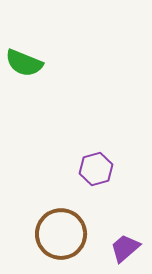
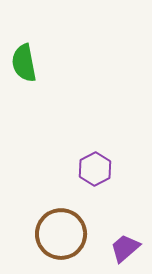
green semicircle: rotated 57 degrees clockwise
purple hexagon: moved 1 px left; rotated 12 degrees counterclockwise
